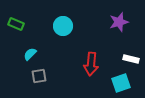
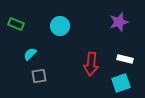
cyan circle: moved 3 px left
white rectangle: moved 6 px left
